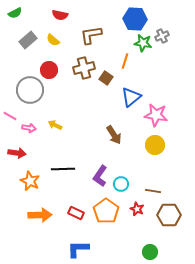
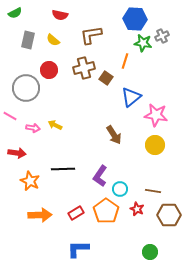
gray rectangle: rotated 36 degrees counterclockwise
gray circle: moved 4 px left, 2 px up
pink arrow: moved 4 px right
cyan circle: moved 1 px left, 5 px down
red rectangle: rotated 56 degrees counterclockwise
